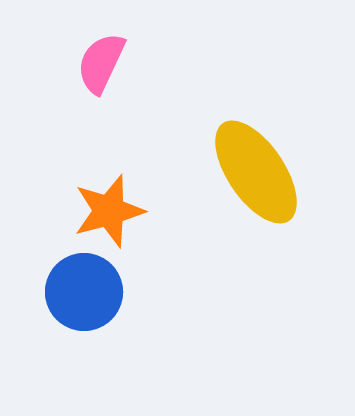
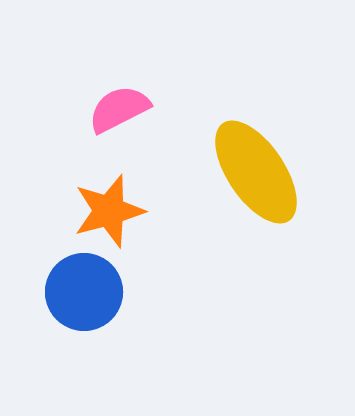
pink semicircle: moved 18 px right, 46 px down; rotated 38 degrees clockwise
